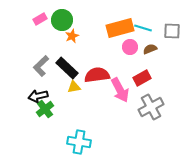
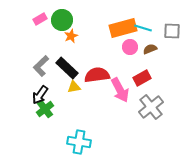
orange rectangle: moved 3 px right
orange star: moved 1 px left
black arrow: moved 2 px right, 1 px up; rotated 42 degrees counterclockwise
gray cross: rotated 10 degrees counterclockwise
